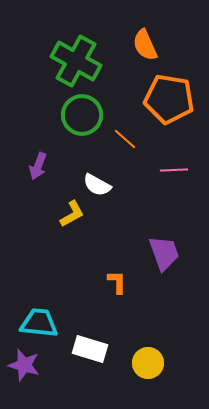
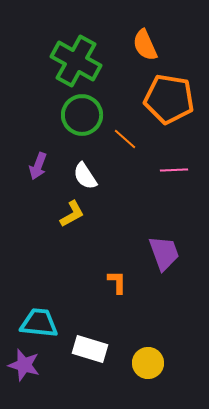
white semicircle: moved 12 px left, 9 px up; rotated 28 degrees clockwise
